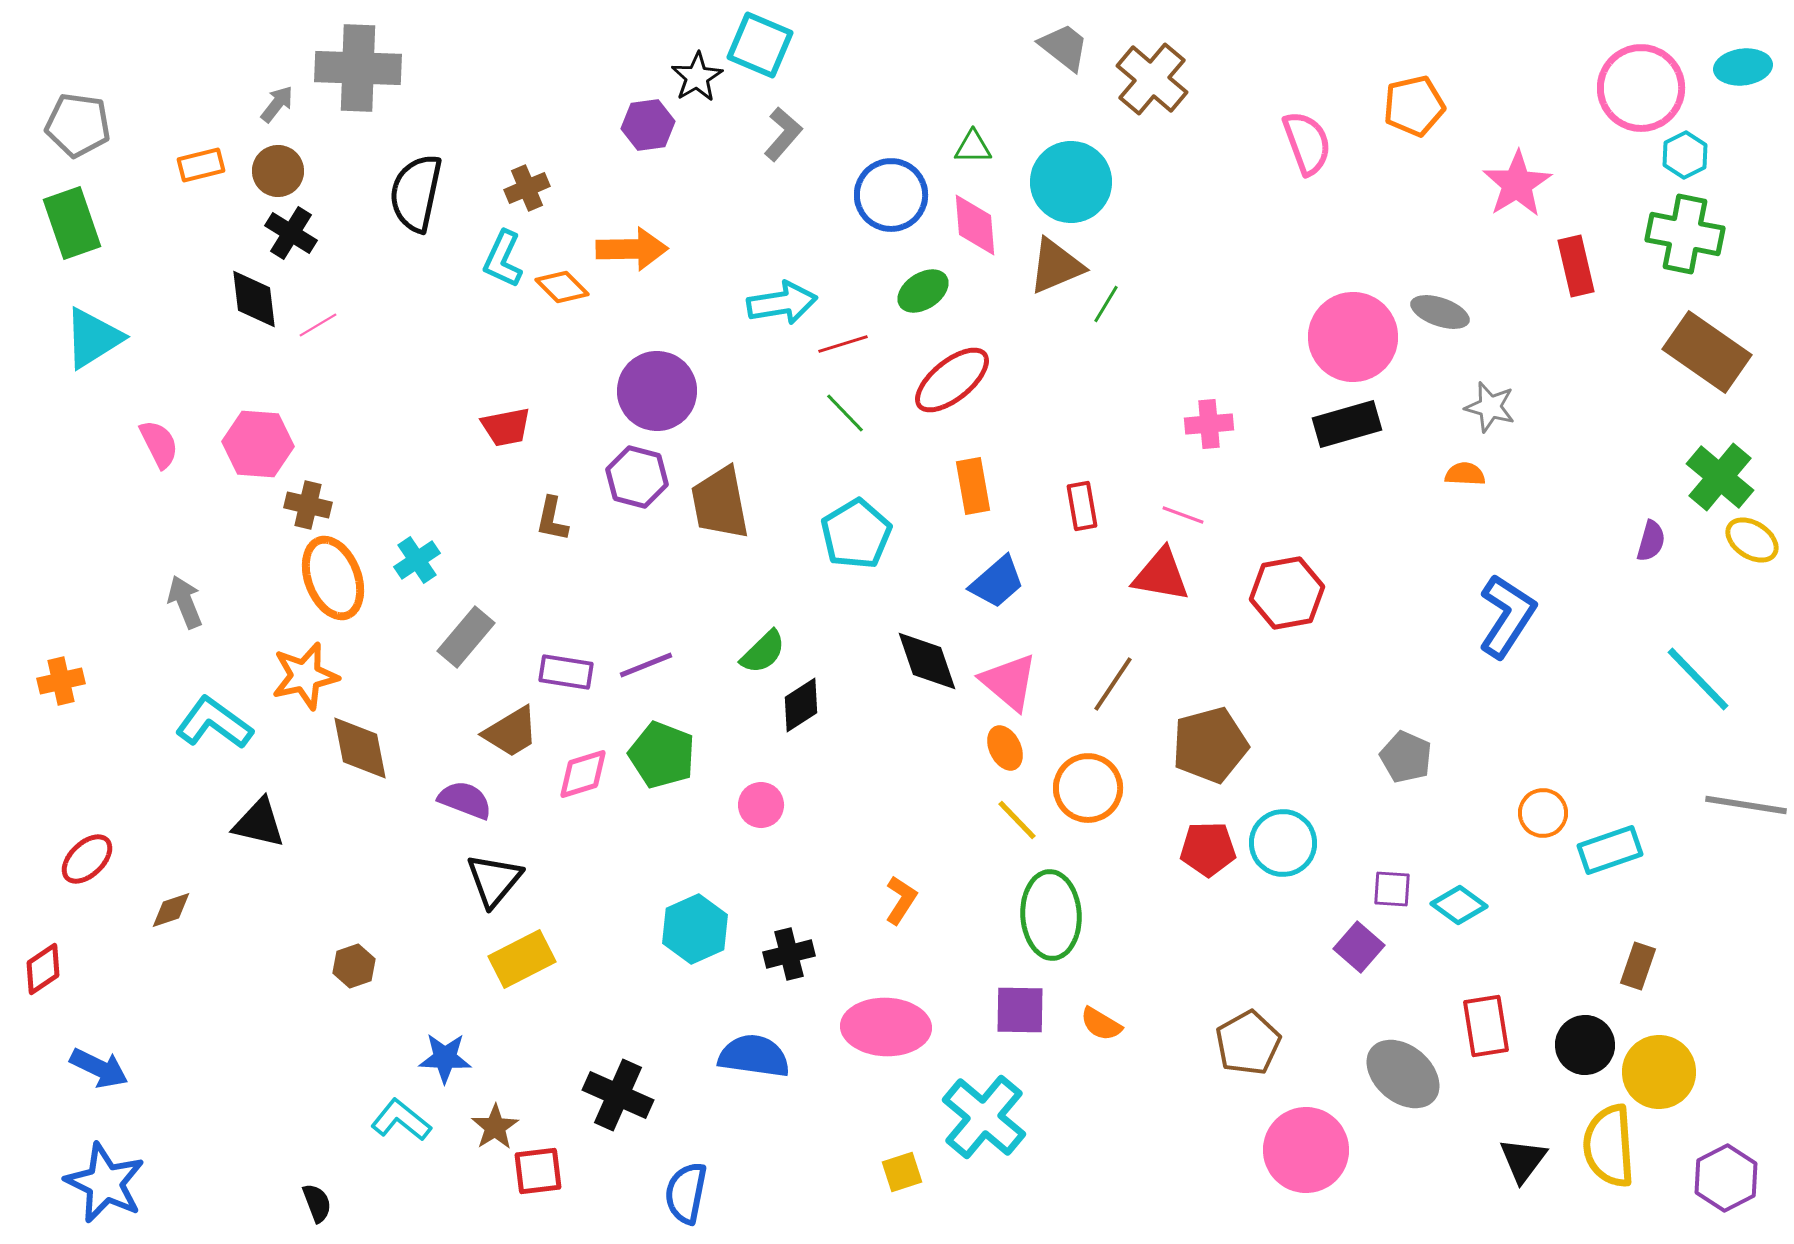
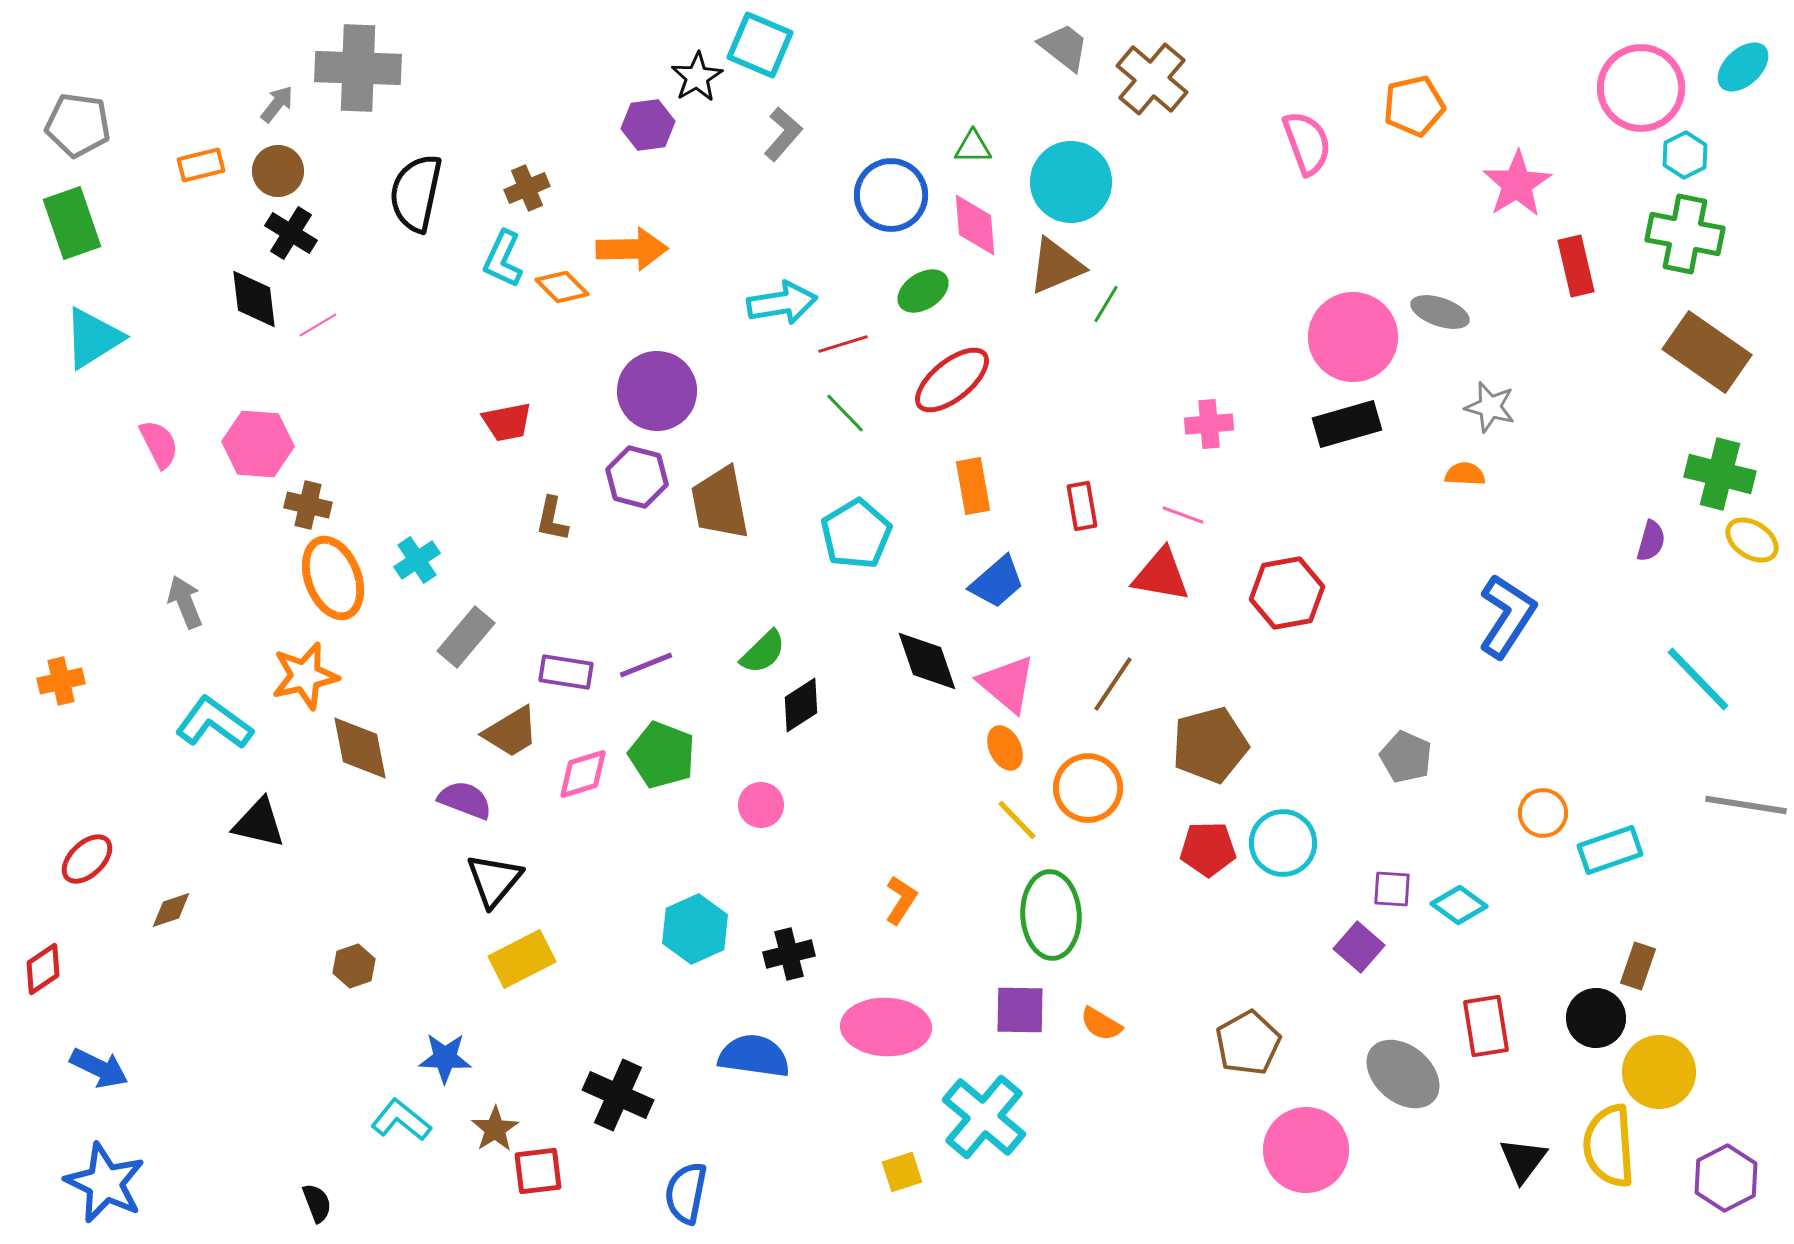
cyan ellipse at (1743, 67): rotated 36 degrees counterclockwise
red trapezoid at (506, 427): moved 1 px right, 5 px up
green cross at (1720, 477): moved 3 px up; rotated 26 degrees counterclockwise
pink triangle at (1009, 682): moved 2 px left, 2 px down
black circle at (1585, 1045): moved 11 px right, 27 px up
brown star at (495, 1127): moved 2 px down
